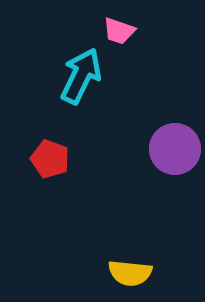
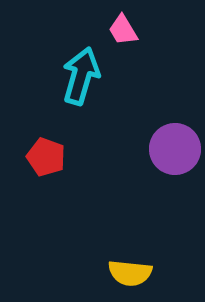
pink trapezoid: moved 4 px right, 1 px up; rotated 40 degrees clockwise
cyan arrow: rotated 10 degrees counterclockwise
red pentagon: moved 4 px left, 2 px up
